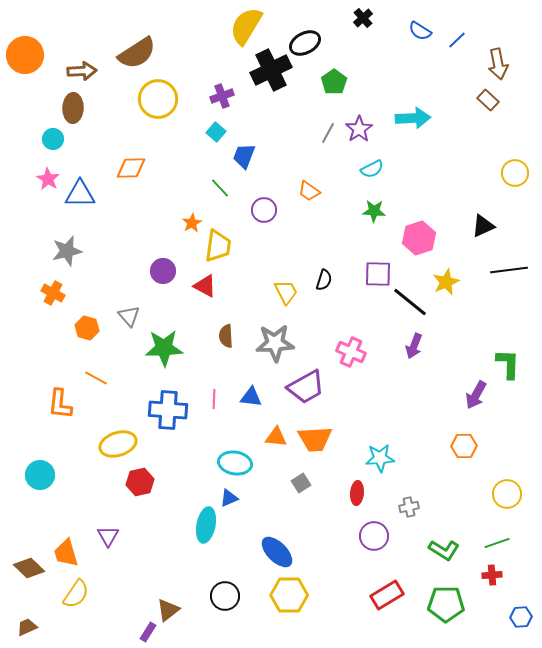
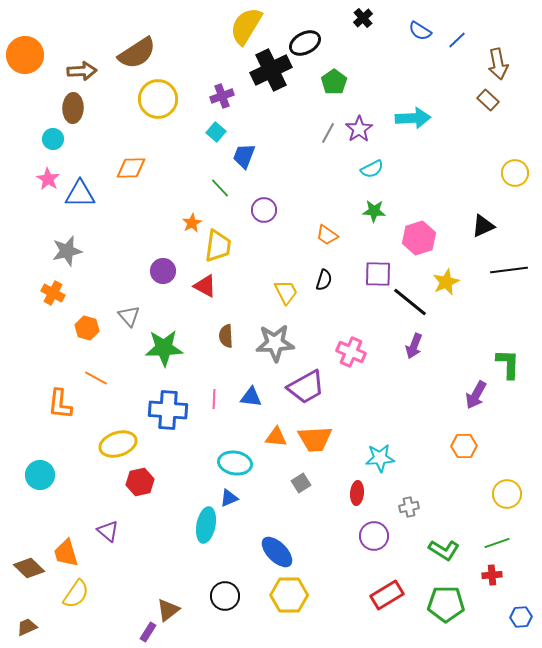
orange trapezoid at (309, 191): moved 18 px right, 44 px down
purple triangle at (108, 536): moved 5 px up; rotated 20 degrees counterclockwise
